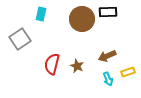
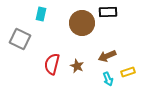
brown circle: moved 4 px down
gray square: rotated 30 degrees counterclockwise
